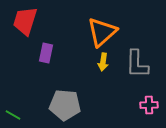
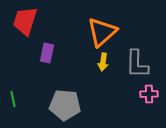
purple rectangle: moved 1 px right
pink cross: moved 11 px up
green line: moved 16 px up; rotated 49 degrees clockwise
